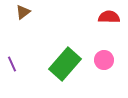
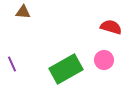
brown triangle: rotated 42 degrees clockwise
red semicircle: moved 2 px right, 10 px down; rotated 15 degrees clockwise
green rectangle: moved 1 px right, 5 px down; rotated 20 degrees clockwise
